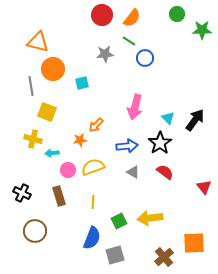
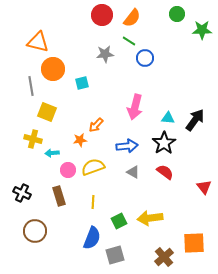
cyan triangle: rotated 40 degrees counterclockwise
black star: moved 4 px right
